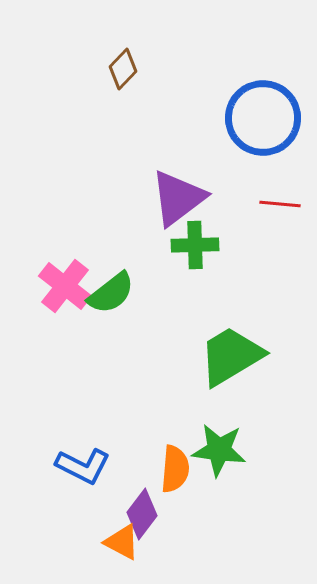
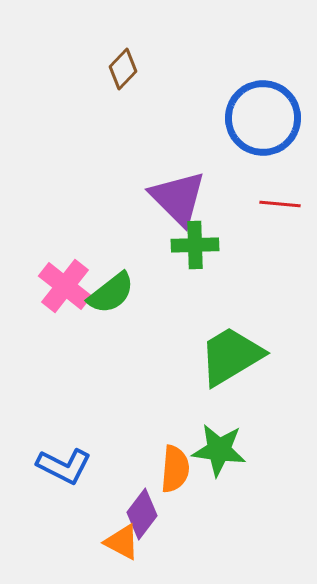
purple triangle: rotated 38 degrees counterclockwise
blue L-shape: moved 19 px left
